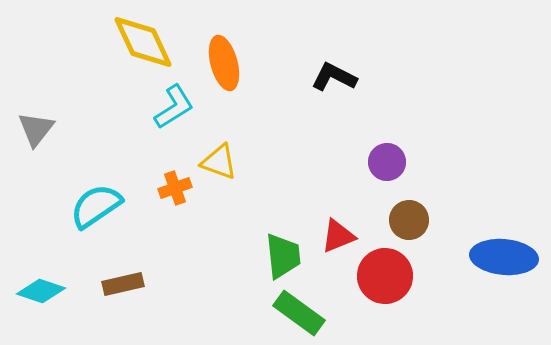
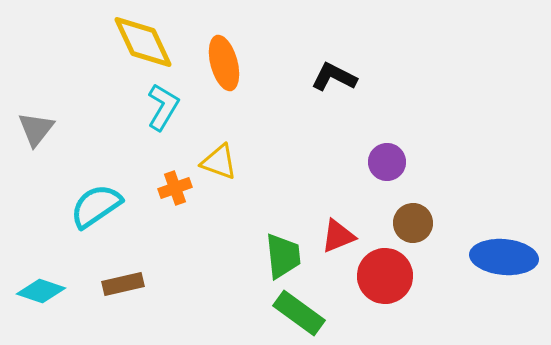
cyan L-shape: moved 11 px left; rotated 27 degrees counterclockwise
brown circle: moved 4 px right, 3 px down
